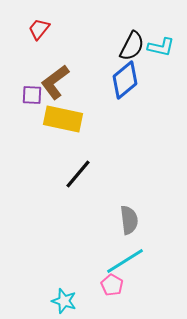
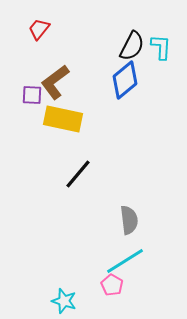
cyan L-shape: rotated 100 degrees counterclockwise
